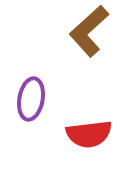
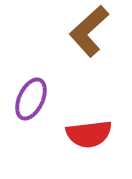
purple ellipse: rotated 15 degrees clockwise
